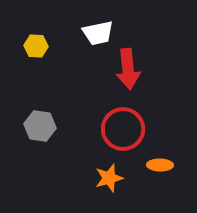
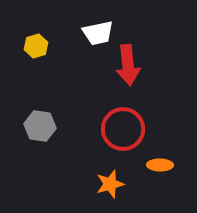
yellow hexagon: rotated 20 degrees counterclockwise
red arrow: moved 4 px up
orange star: moved 1 px right, 6 px down
